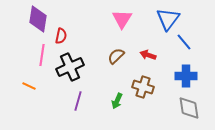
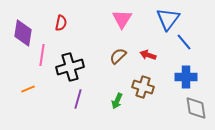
purple diamond: moved 15 px left, 14 px down
red semicircle: moved 13 px up
brown semicircle: moved 2 px right
black cross: rotated 8 degrees clockwise
blue cross: moved 1 px down
orange line: moved 1 px left, 3 px down; rotated 48 degrees counterclockwise
purple line: moved 2 px up
gray diamond: moved 7 px right
